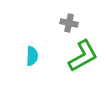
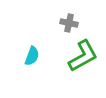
cyan semicircle: rotated 18 degrees clockwise
